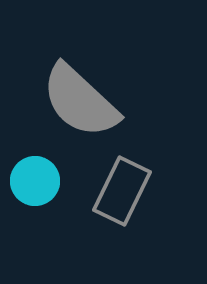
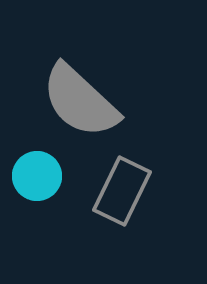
cyan circle: moved 2 px right, 5 px up
